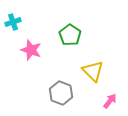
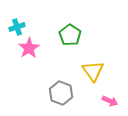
cyan cross: moved 4 px right, 5 px down
pink star: moved 2 px left, 2 px up; rotated 20 degrees clockwise
yellow triangle: rotated 10 degrees clockwise
pink arrow: rotated 77 degrees clockwise
